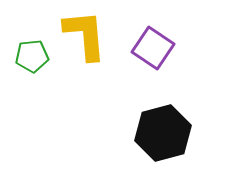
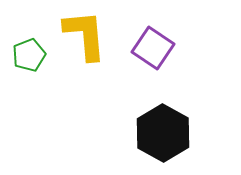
green pentagon: moved 3 px left, 1 px up; rotated 16 degrees counterclockwise
black hexagon: rotated 16 degrees counterclockwise
